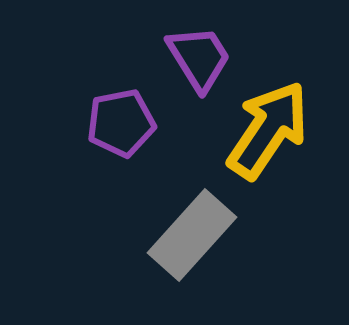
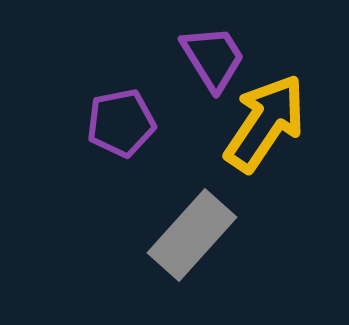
purple trapezoid: moved 14 px right
yellow arrow: moved 3 px left, 7 px up
